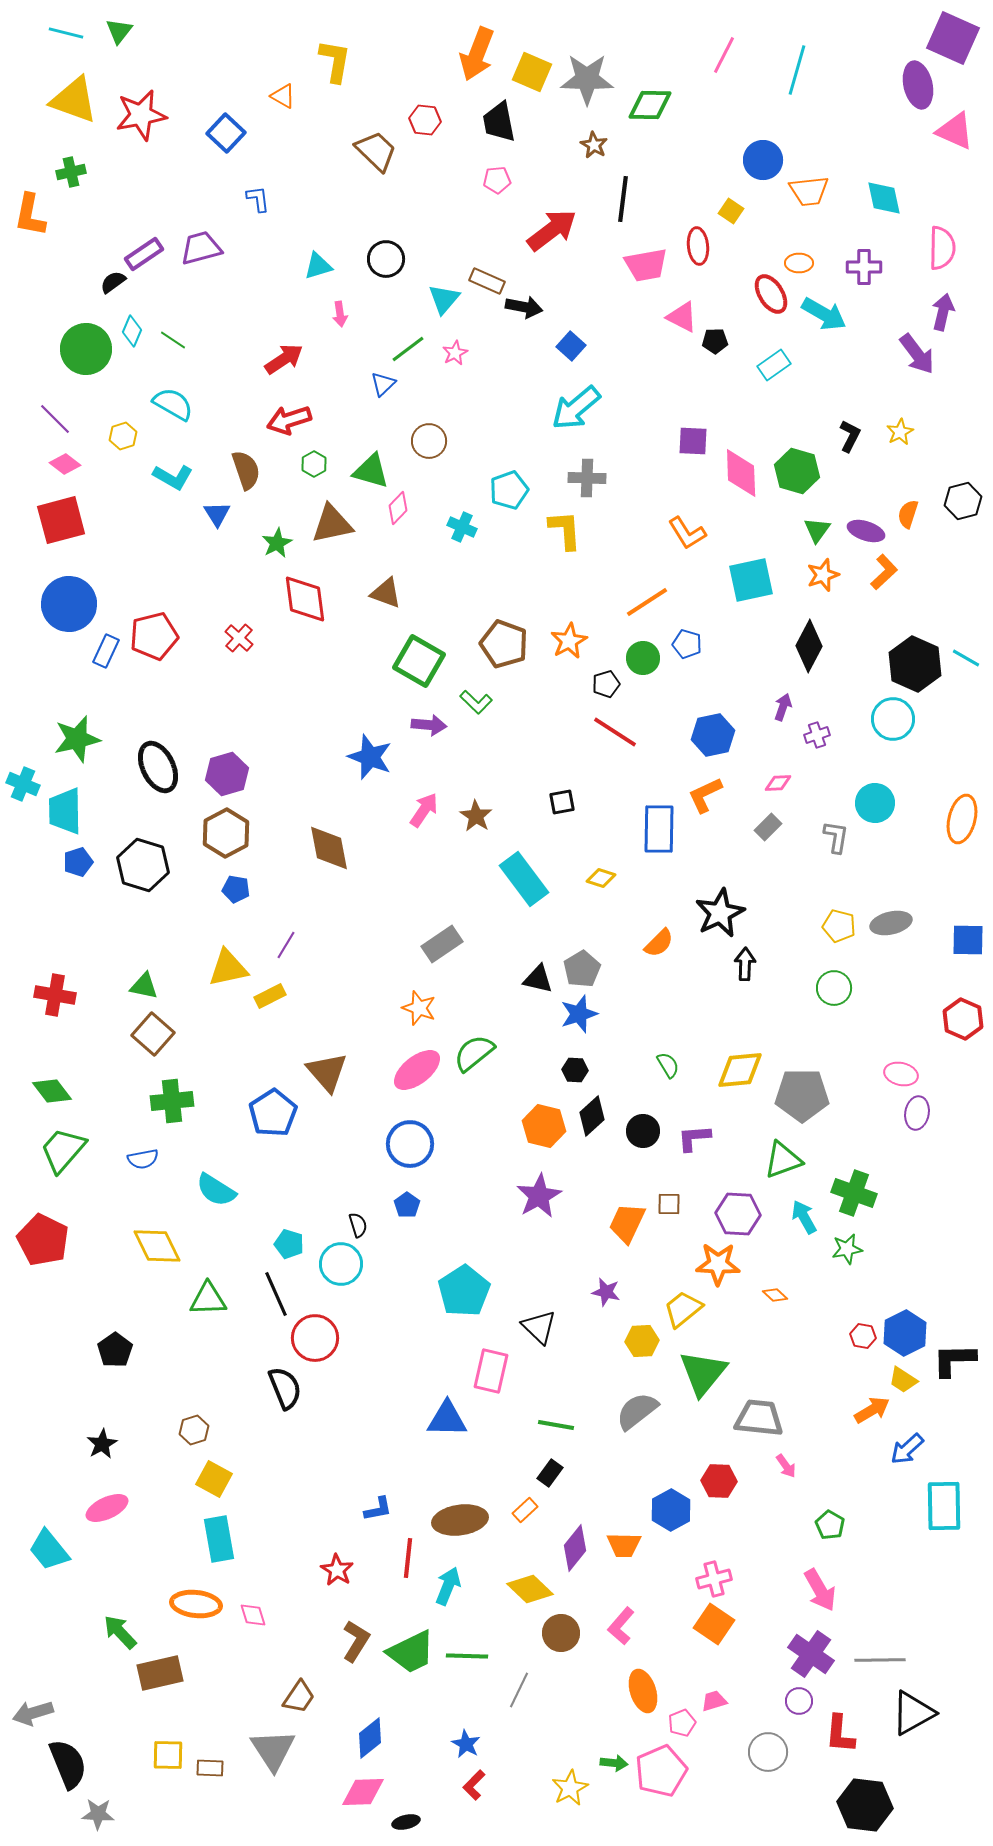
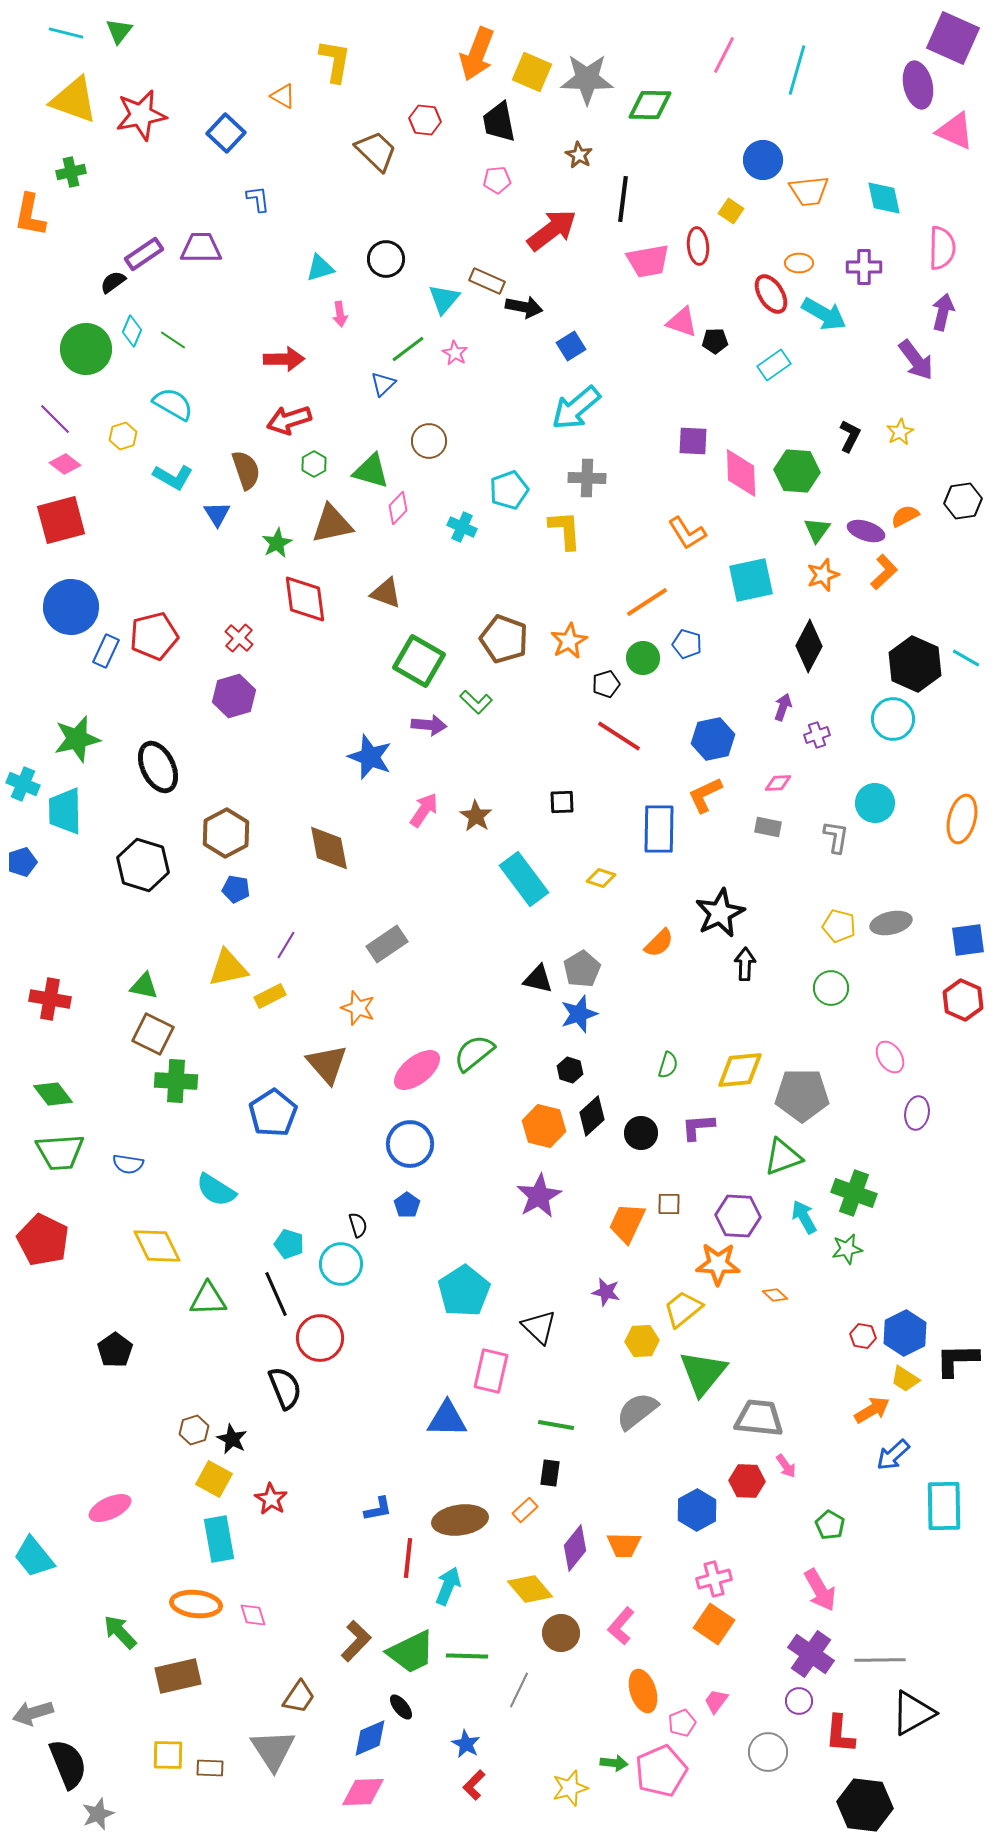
brown star at (594, 145): moved 15 px left, 10 px down
purple trapezoid at (201, 248): rotated 15 degrees clockwise
pink trapezoid at (646, 265): moved 2 px right, 4 px up
cyan triangle at (318, 266): moved 2 px right, 2 px down
pink triangle at (682, 317): moved 5 px down; rotated 8 degrees counterclockwise
blue square at (571, 346): rotated 16 degrees clockwise
pink star at (455, 353): rotated 15 degrees counterclockwise
purple arrow at (917, 354): moved 1 px left, 6 px down
red arrow at (284, 359): rotated 33 degrees clockwise
green hexagon at (797, 471): rotated 12 degrees counterclockwise
black hexagon at (963, 501): rotated 6 degrees clockwise
orange semicircle at (908, 514): moved 3 px left, 2 px down; rotated 44 degrees clockwise
blue circle at (69, 604): moved 2 px right, 3 px down
brown pentagon at (504, 644): moved 5 px up
red line at (615, 732): moved 4 px right, 4 px down
blue hexagon at (713, 735): moved 4 px down
purple hexagon at (227, 774): moved 7 px right, 78 px up
black square at (562, 802): rotated 8 degrees clockwise
gray rectangle at (768, 827): rotated 56 degrees clockwise
blue pentagon at (78, 862): moved 56 px left
blue square at (968, 940): rotated 9 degrees counterclockwise
gray rectangle at (442, 944): moved 55 px left
green circle at (834, 988): moved 3 px left
red cross at (55, 995): moved 5 px left, 4 px down
orange star at (419, 1008): moved 61 px left
red hexagon at (963, 1019): moved 19 px up
brown square at (153, 1034): rotated 15 degrees counterclockwise
green semicircle at (668, 1065): rotated 48 degrees clockwise
black hexagon at (575, 1070): moved 5 px left; rotated 15 degrees clockwise
brown triangle at (327, 1072): moved 8 px up
pink ellipse at (901, 1074): moved 11 px left, 17 px up; rotated 44 degrees clockwise
green diamond at (52, 1091): moved 1 px right, 3 px down
green cross at (172, 1101): moved 4 px right, 20 px up; rotated 9 degrees clockwise
black circle at (643, 1131): moved 2 px left, 2 px down
purple L-shape at (694, 1138): moved 4 px right, 11 px up
green trapezoid at (63, 1150): moved 3 px left, 2 px down; rotated 135 degrees counterclockwise
blue semicircle at (143, 1159): moved 15 px left, 5 px down; rotated 20 degrees clockwise
green triangle at (783, 1160): moved 3 px up
purple hexagon at (738, 1214): moved 2 px down
red circle at (315, 1338): moved 5 px right
black L-shape at (954, 1360): moved 3 px right
yellow trapezoid at (903, 1380): moved 2 px right, 1 px up
black star at (102, 1444): moved 130 px right, 5 px up; rotated 16 degrees counterclockwise
blue arrow at (907, 1449): moved 14 px left, 6 px down
black rectangle at (550, 1473): rotated 28 degrees counterclockwise
red hexagon at (719, 1481): moved 28 px right
pink ellipse at (107, 1508): moved 3 px right
blue hexagon at (671, 1510): moved 26 px right
cyan trapezoid at (49, 1550): moved 15 px left, 7 px down
red star at (337, 1570): moved 66 px left, 71 px up
yellow diamond at (530, 1589): rotated 6 degrees clockwise
brown L-shape at (356, 1641): rotated 12 degrees clockwise
brown rectangle at (160, 1673): moved 18 px right, 3 px down
pink trapezoid at (714, 1701): moved 2 px right; rotated 36 degrees counterclockwise
blue diamond at (370, 1738): rotated 15 degrees clockwise
yellow star at (570, 1788): rotated 12 degrees clockwise
gray star at (98, 1814): rotated 24 degrees counterclockwise
black ellipse at (406, 1822): moved 5 px left, 115 px up; rotated 64 degrees clockwise
